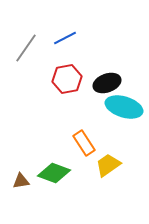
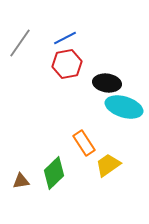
gray line: moved 6 px left, 5 px up
red hexagon: moved 15 px up
black ellipse: rotated 28 degrees clockwise
green diamond: rotated 64 degrees counterclockwise
